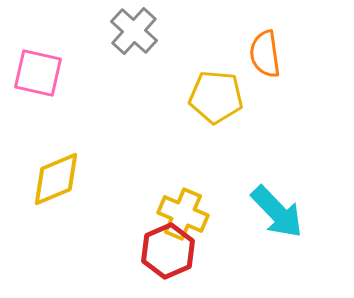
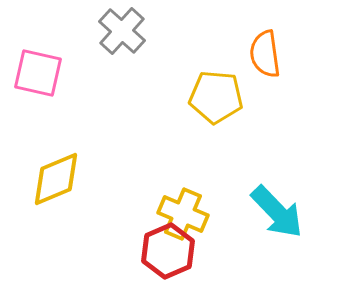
gray cross: moved 12 px left
